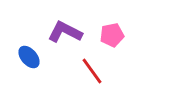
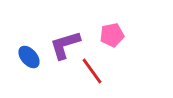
purple L-shape: moved 13 px down; rotated 44 degrees counterclockwise
